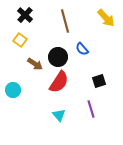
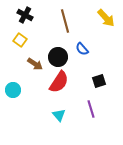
black cross: rotated 14 degrees counterclockwise
